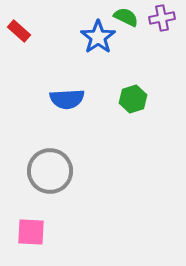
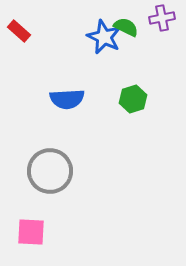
green semicircle: moved 10 px down
blue star: moved 6 px right; rotated 12 degrees counterclockwise
